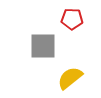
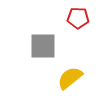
red pentagon: moved 6 px right, 1 px up
